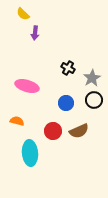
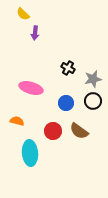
gray star: moved 1 px right, 1 px down; rotated 18 degrees clockwise
pink ellipse: moved 4 px right, 2 px down
black circle: moved 1 px left, 1 px down
brown semicircle: rotated 60 degrees clockwise
